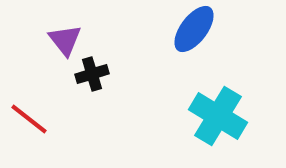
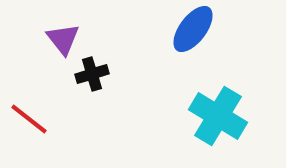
blue ellipse: moved 1 px left
purple triangle: moved 2 px left, 1 px up
